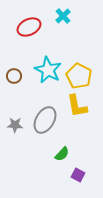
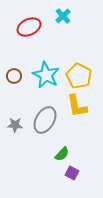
cyan star: moved 2 px left, 5 px down
purple square: moved 6 px left, 2 px up
